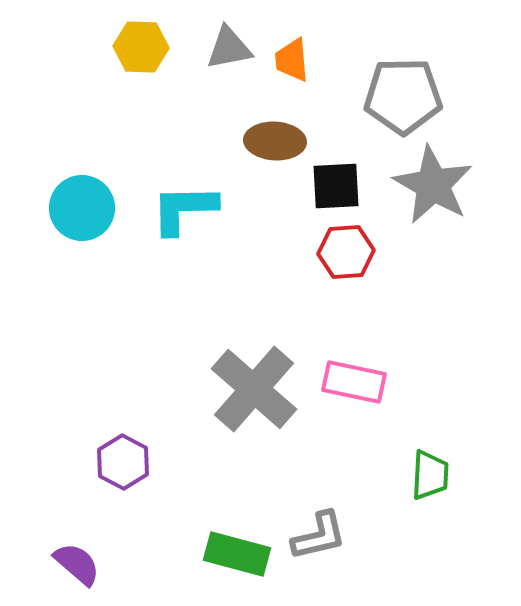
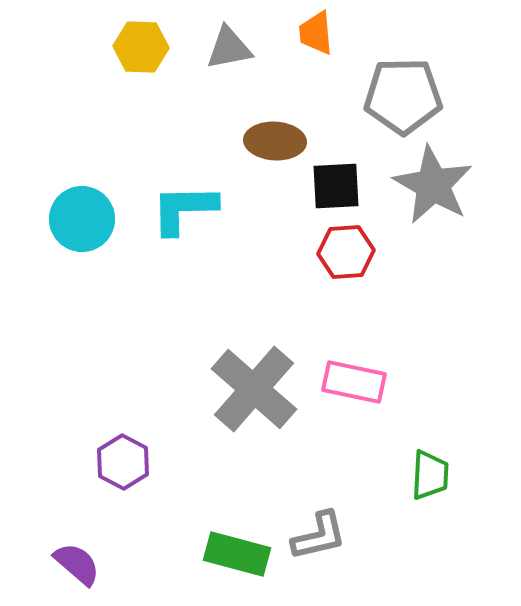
orange trapezoid: moved 24 px right, 27 px up
cyan circle: moved 11 px down
